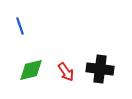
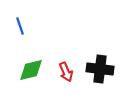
red arrow: rotated 12 degrees clockwise
